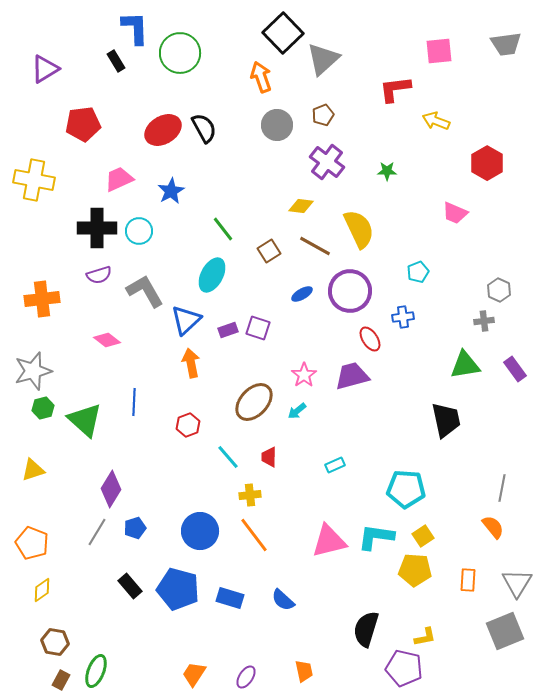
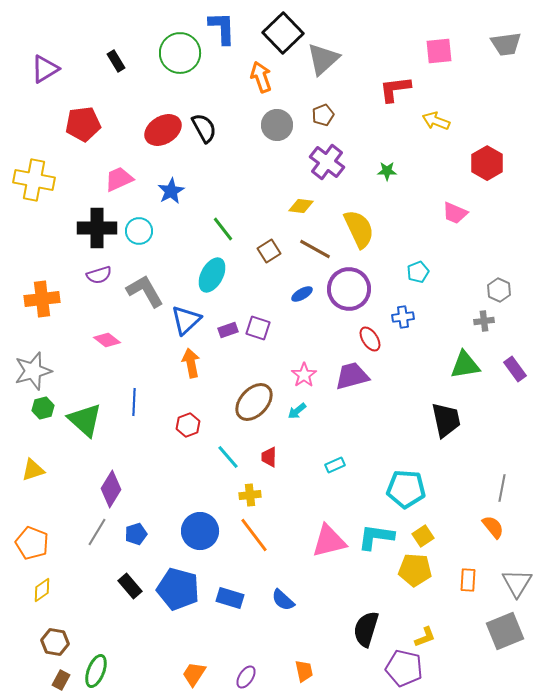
blue L-shape at (135, 28): moved 87 px right
brown line at (315, 246): moved 3 px down
purple circle at (350, 291): moved 1 px left, 2 px up
blue pentagon at (135, 528): moved 1 px right, 6 px down
yellow L-shape at (425, 637): rotated 10 degrees counterclockwise
